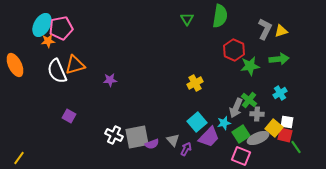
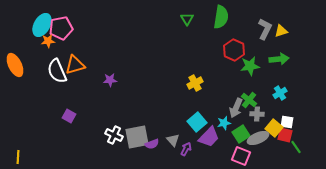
green semicircle: moved 1 px right, 1 px down
yellow line: moved 1 px left, 1 px up; rotated 32 degrees counterclockwise
